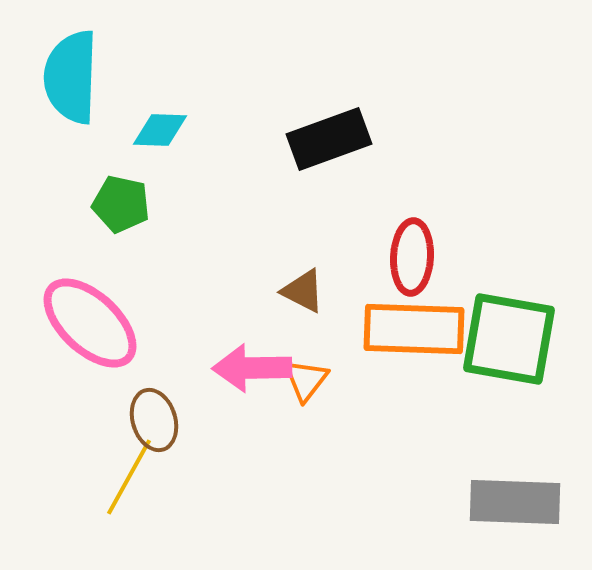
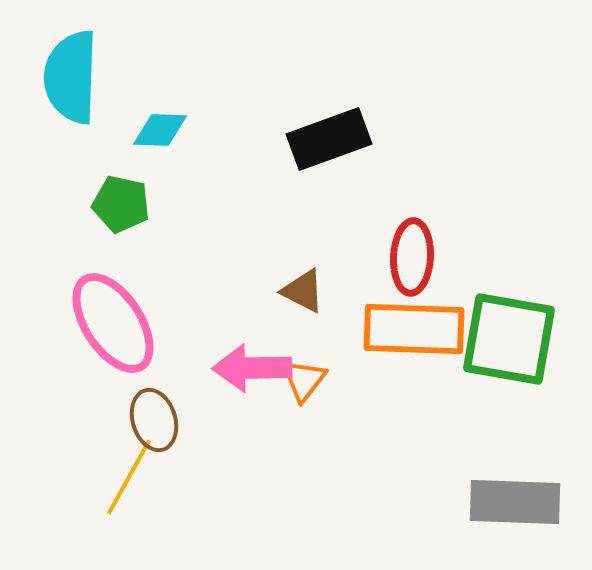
pink ellipse: moved 23 px right; rotated 14 degrees clockwise
orange triangle: moved 2 px left
